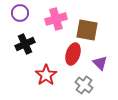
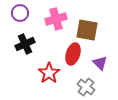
red star: moved 3 px right, 2 px up
gray cross: moved 2 px right, 2 px down
